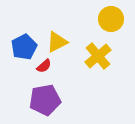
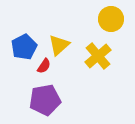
yellow triangle: moved 2 px right, 3 px down; rotated 15 degrees counterclockwise
red semicircle: rotated 14 degrees counterclockwise
